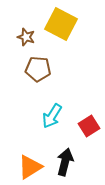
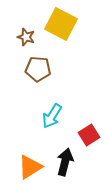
red square: moved 9 px down
